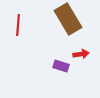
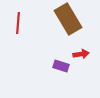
red line: moved 2 px up
